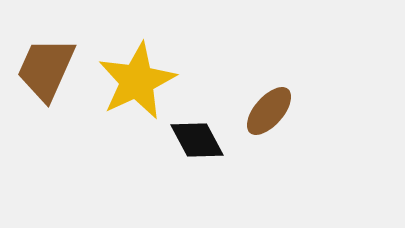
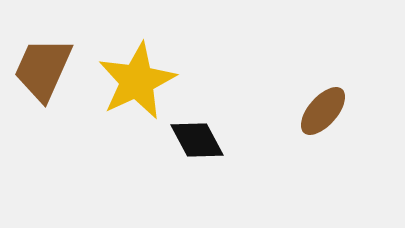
brown trapezoid: moved 3 px left
brown ellipse: moved 54 px right
